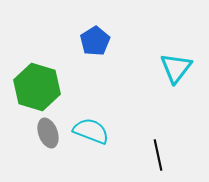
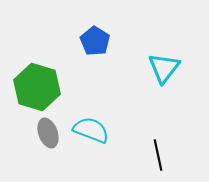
blue pentagon: rotated 8 degrees counterclockwise
cyan triangle: moved 12 px left
cyan semicircle: moved 1 px up
